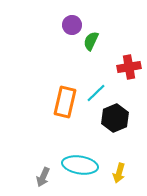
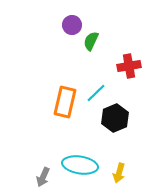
red cross: moved 1 px up
